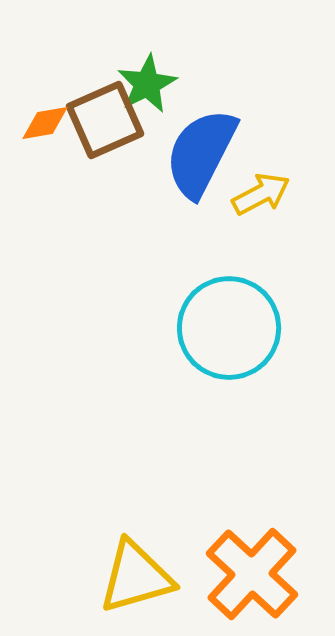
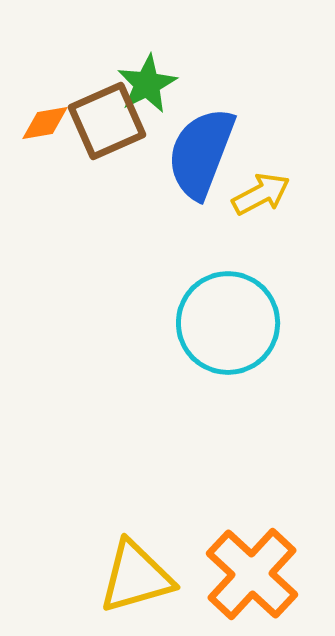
brown square: moved 2 px right, 1 px down
blue semicircle: rotated 6 degrees counterclockwise
cyan circle: moved 1 px left, 5 px up
